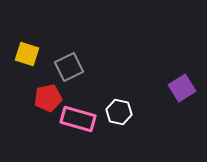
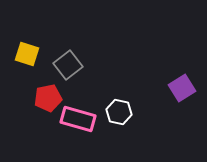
gray square: moved 1 px left, 2 px up; rotated 12 degrees counterclockwise
